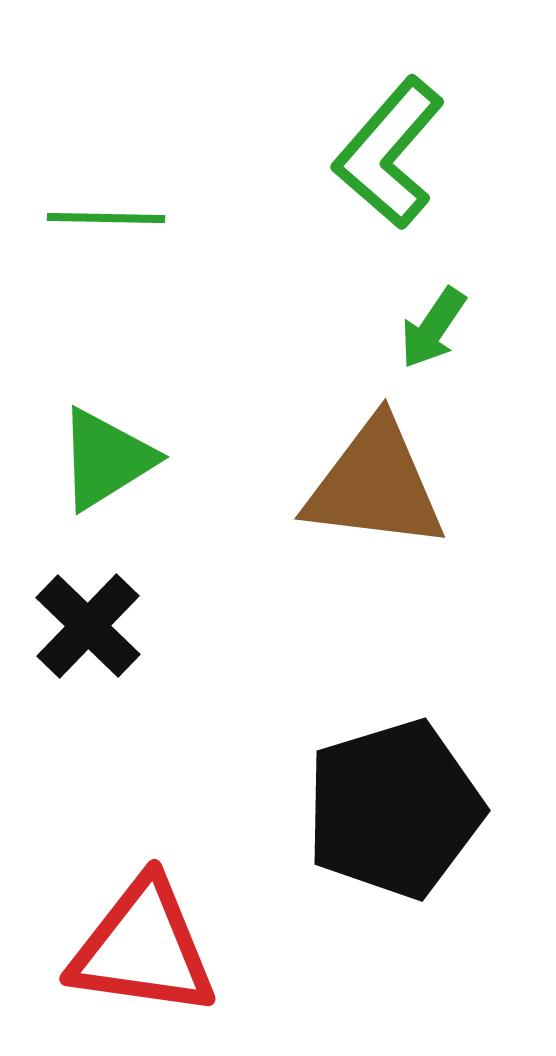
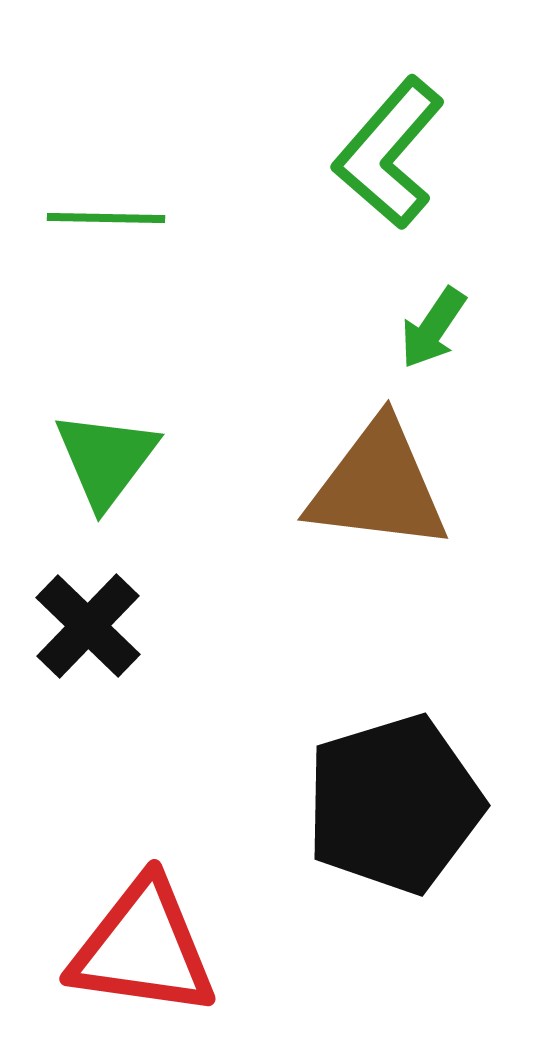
green triangle: rotated 21 degrees counterclockwise
brown triangle: moved 3 px right, 1 px down
black pentagon: moved 5 px up
